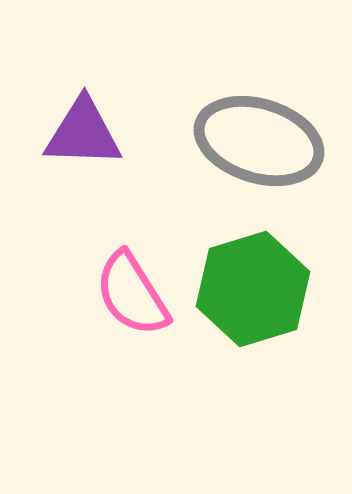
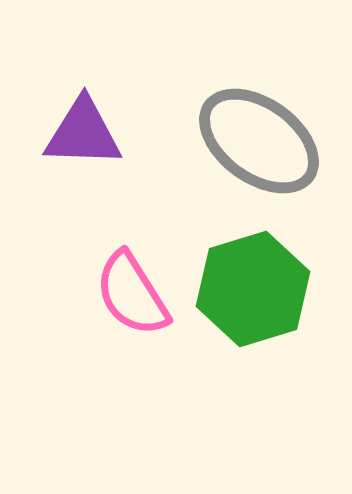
gray ellipse: rotated 19 degrees clockwise
